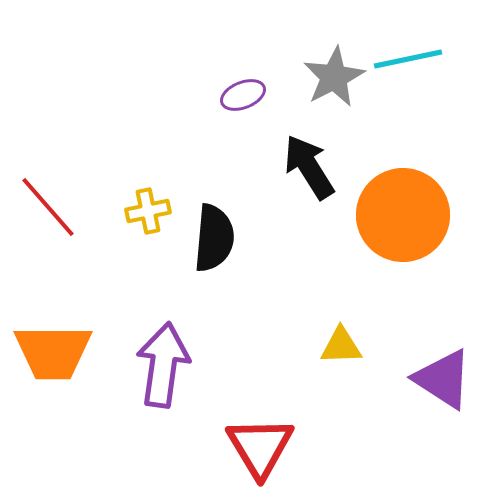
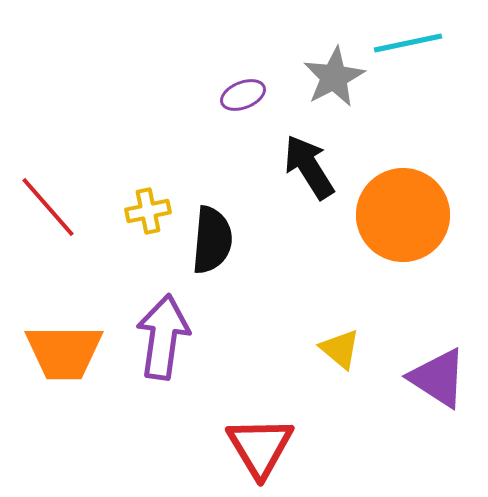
cyan line: moved 16 px up
black semicircle: moved 2 px left, 2 px down
yellow triangle: moved 1 px left, 3 px down; rotated 42 degrees clockwise
orange trapezoid: moved 11 px right
purple arrow: moved 28 px up
purple triangle: moved 5 px left, 1 px up
